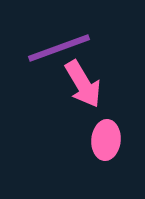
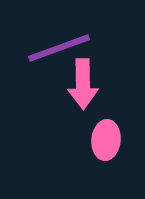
pink arrow: rotated 30 degrees clockwise
